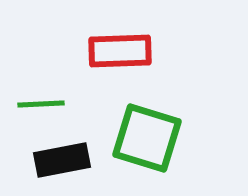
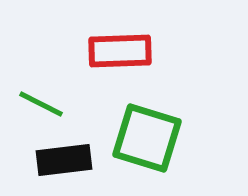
green line: rotated 30 degrees clockwise
black rectangle: moved 2 px right; rotated 4 degrees clockwise
